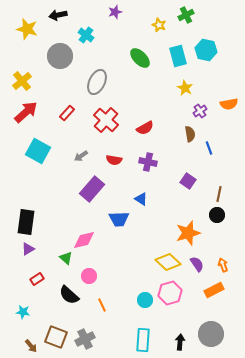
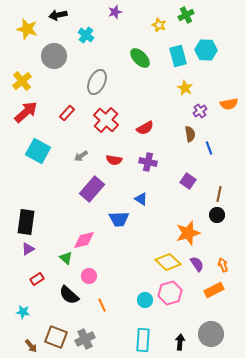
cyan hexagon at (206, 50): rotated 10 degrees counterclockwise
gray circle at (60, 56): moved 6 px left
